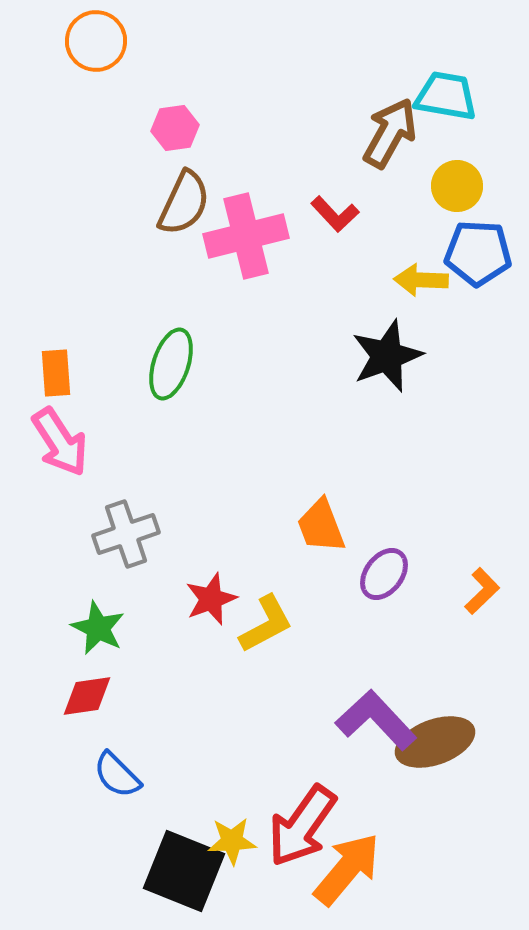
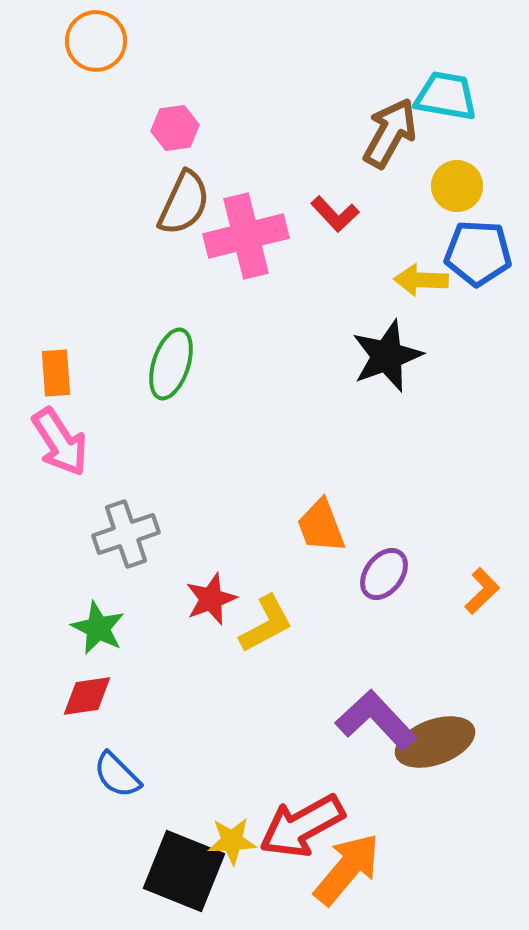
red arrow: rotated 26 degrees clockwise
